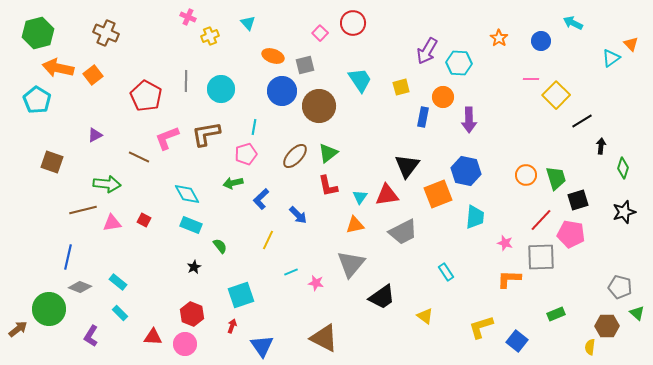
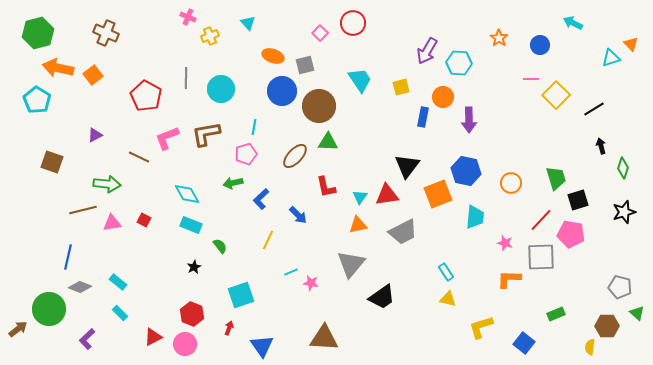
blue circle at (541, 41): moved 1 px left, 4 px down
cyan triangle at (611, 58): rotated 18 degrees clockwise
gray line at (186, 81): moved 3 px up
black line at (582, 121): moved 12 px right, 12 px up
black arrow at (601, 146): rotated 21 degrees counterclockwise
green triangle at (328, 153): moved 11 px up; rotated 40 degrees clockwise
orange circle at (526, 175): moved 15 px left, 8 px down
red L-shape at (328, 186): moved 2 px left, 1 px down
orange triangle at (355, 225): moved 3 px right
pink star at (316, 283): moved 5 px left
yellow triangle at (425, 316): moved 23 px right, 17 px up; rotated 24 degrees counterclockwise
red arrow at (232, 326): moved 3 px left, 2 px down
purple L-shape at (91, 336): moved 4 px left, 3 px down; rotated 15 degrees clockwise
red triangle at (153, 337): rotated 30 degrees counterclockwise
brown triangle at (324, 338): rotated 24 degrees counterclockwise
blue square at (517, 341): moved 7 px right, 2 px down
